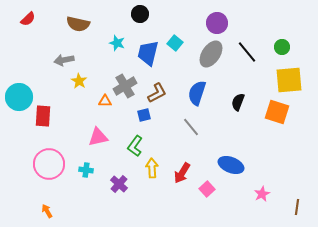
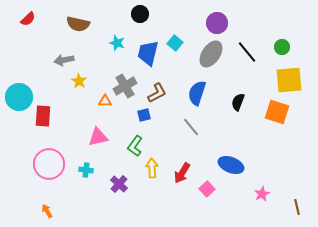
brown line: rotated 21 degrees counterclockwise
